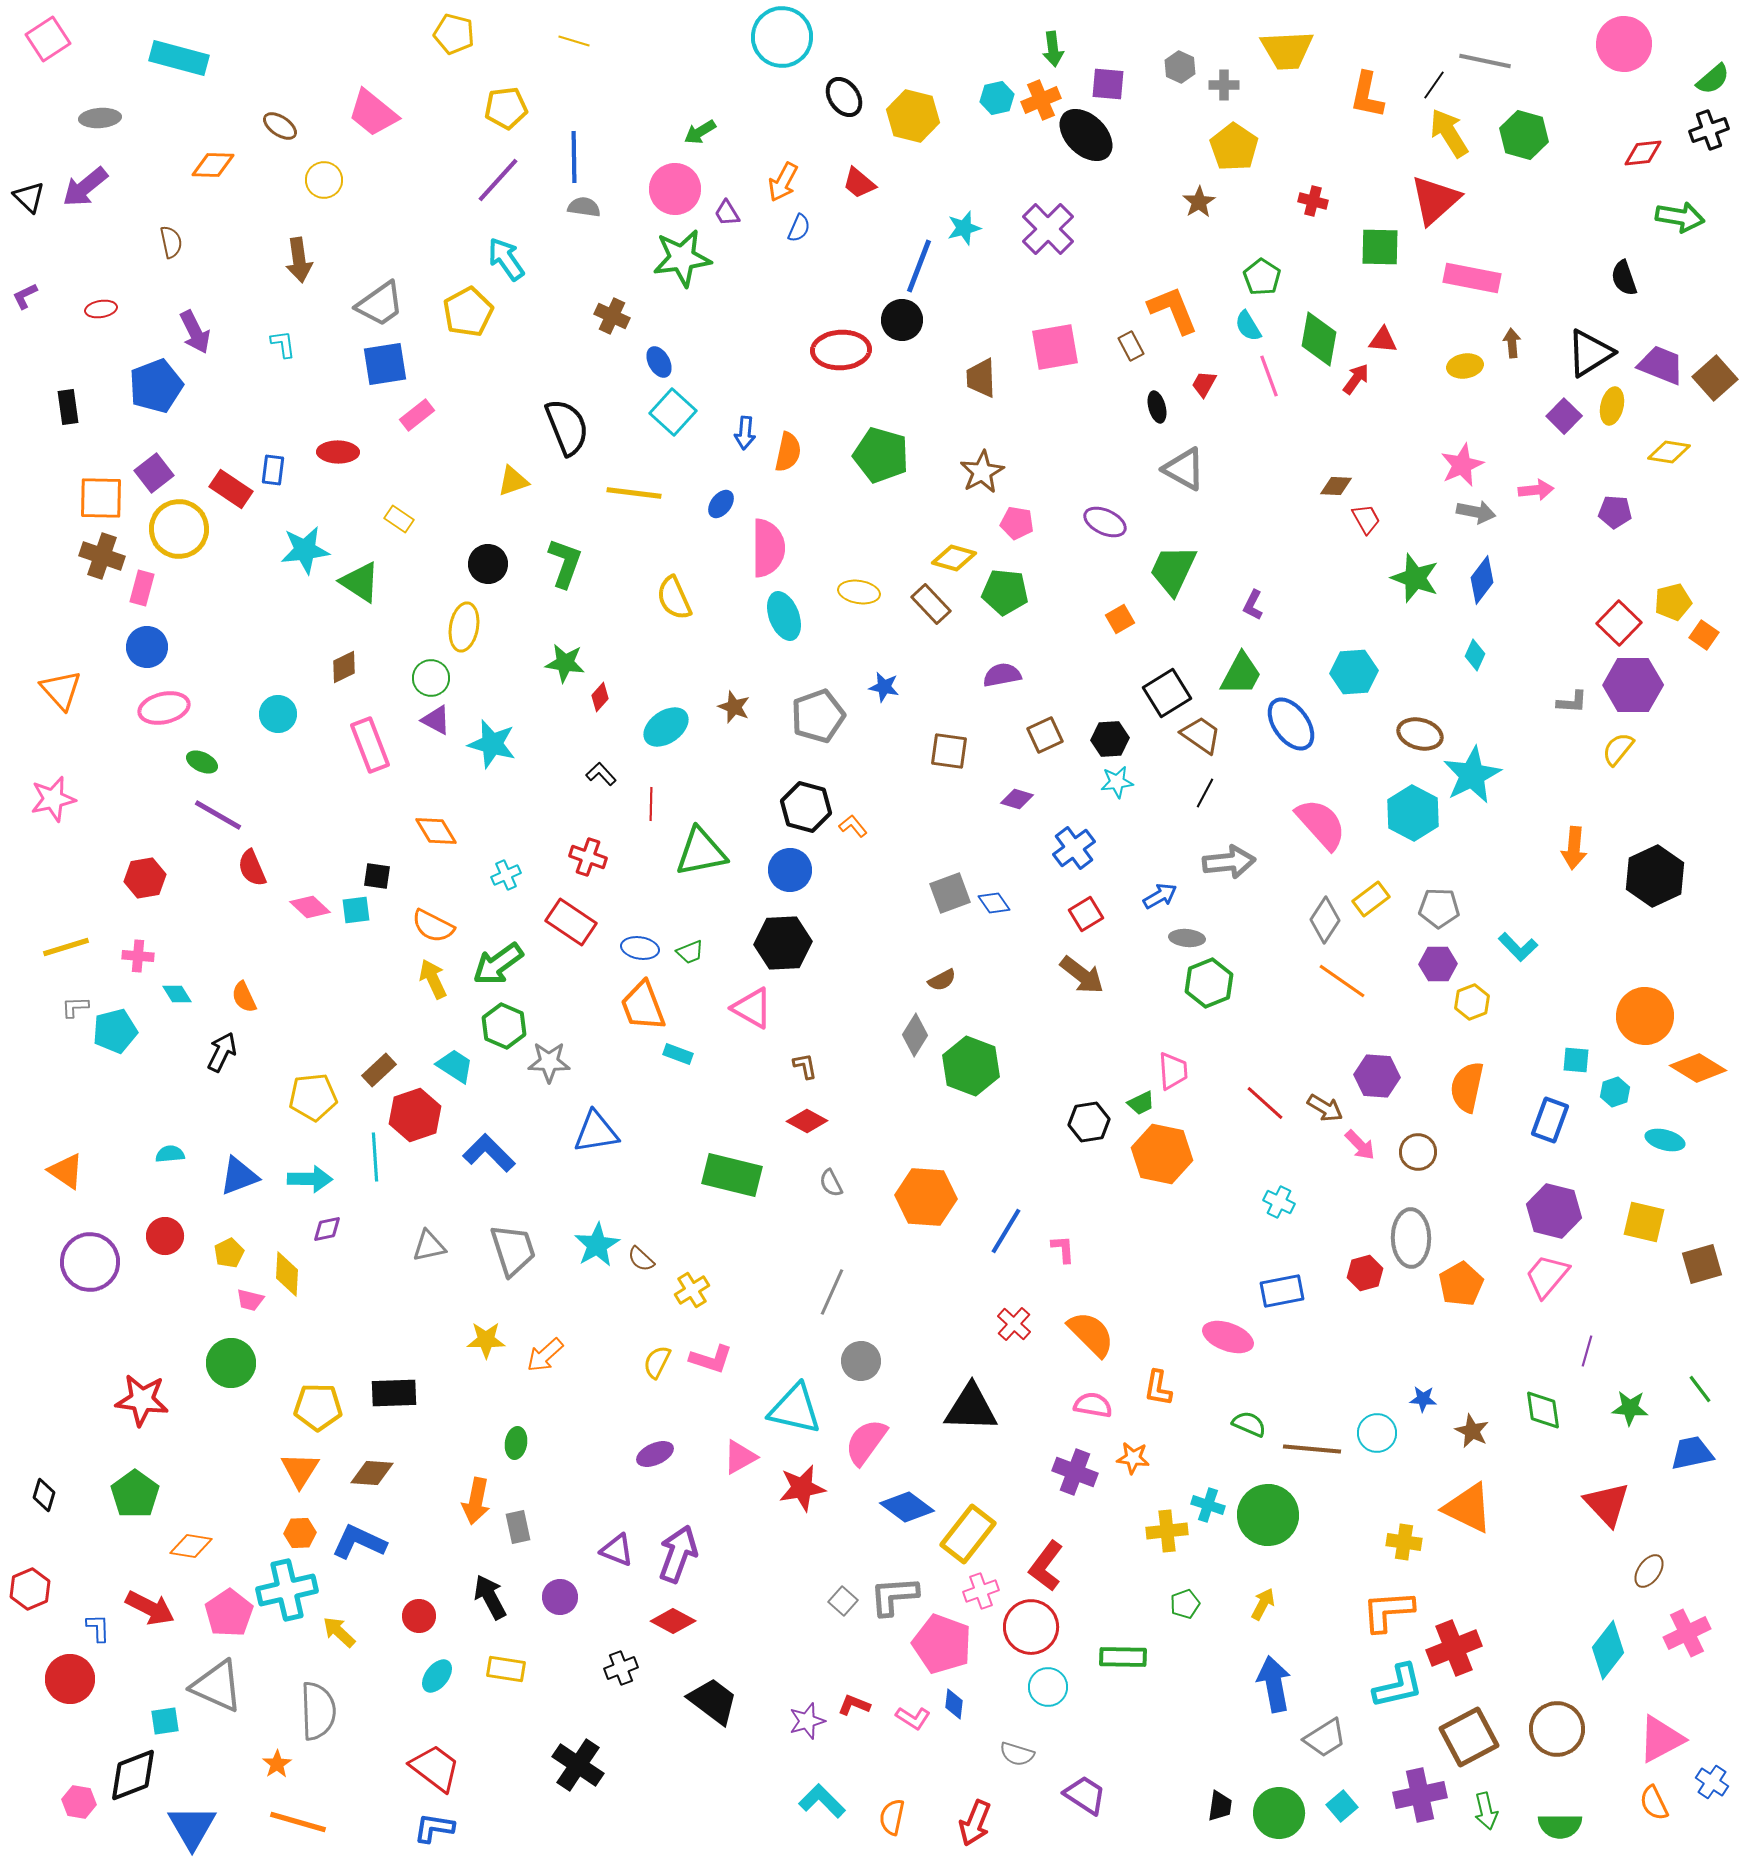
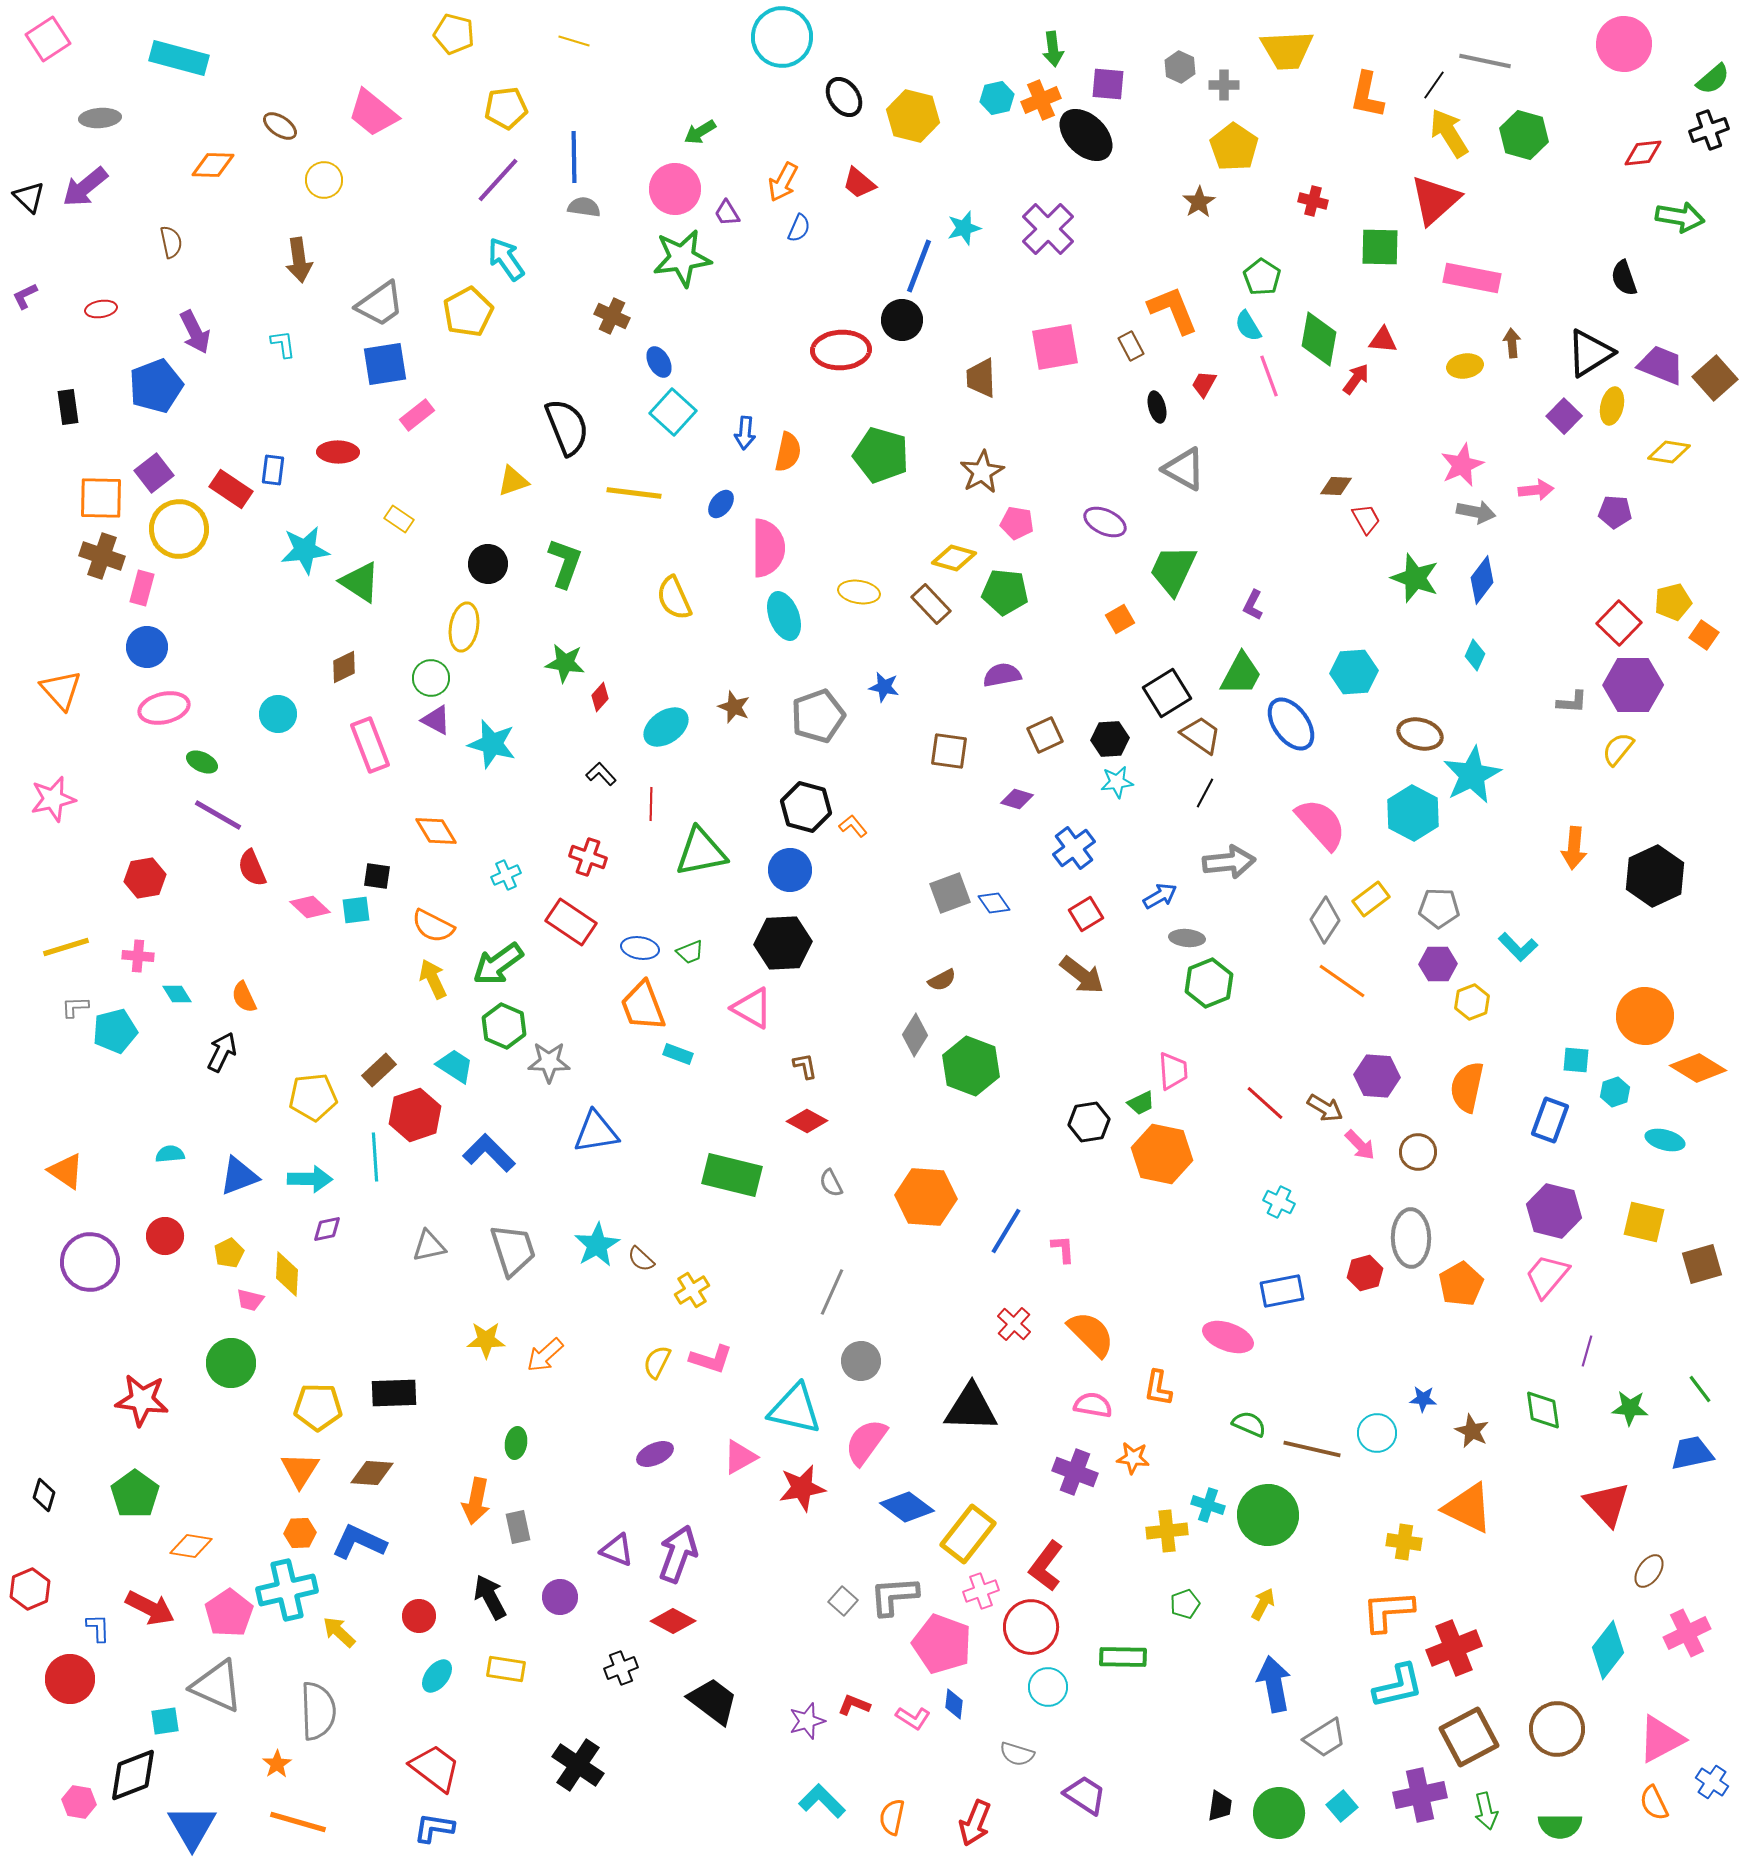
brown line at (1312, 1449): rotated 8 degrees clockwise
